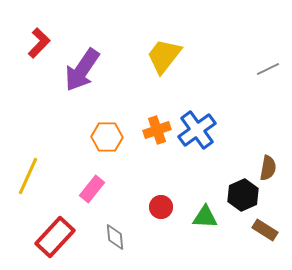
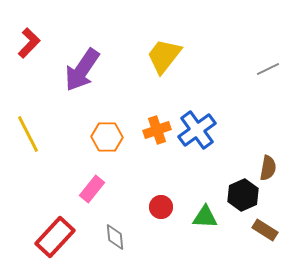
red L-shape: moved 10 px left
yellow line: moved 42 px up; rotated 51 degrees counterclockwise
